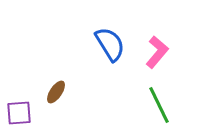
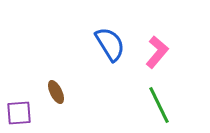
brown ellipse: rotated 60 degrees counterclockwise
